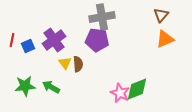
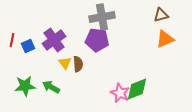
brown triangle: rotated 35 degrees clockwise
